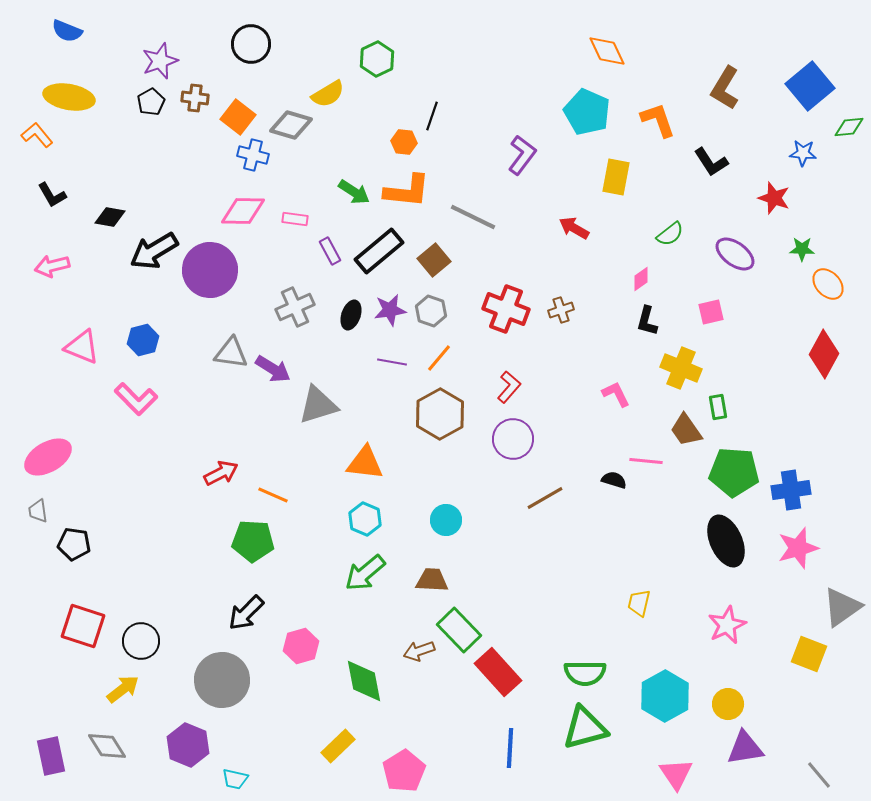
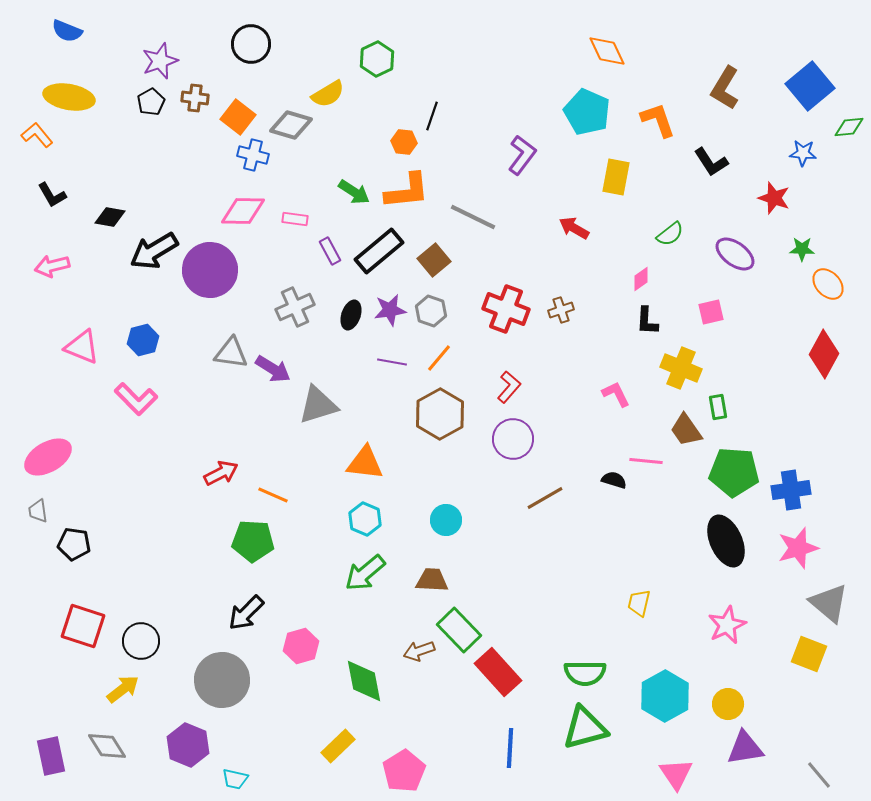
orange L-shape at (407, 191): rotated 12 degrees counterclockwise
black L-shape at (647, 321): rotated 12 degrees counterclockwise
gray triangle at (842, 607): moved 13 px left, 4 px up; rotated 45 degrees counterclockwise
